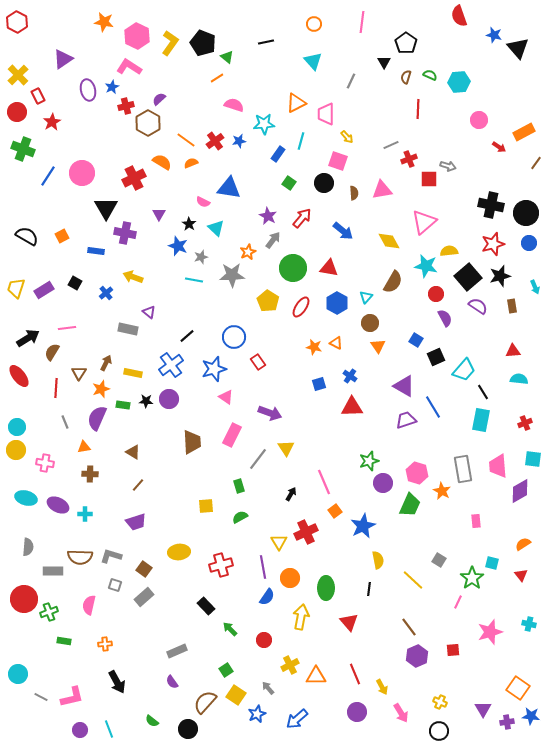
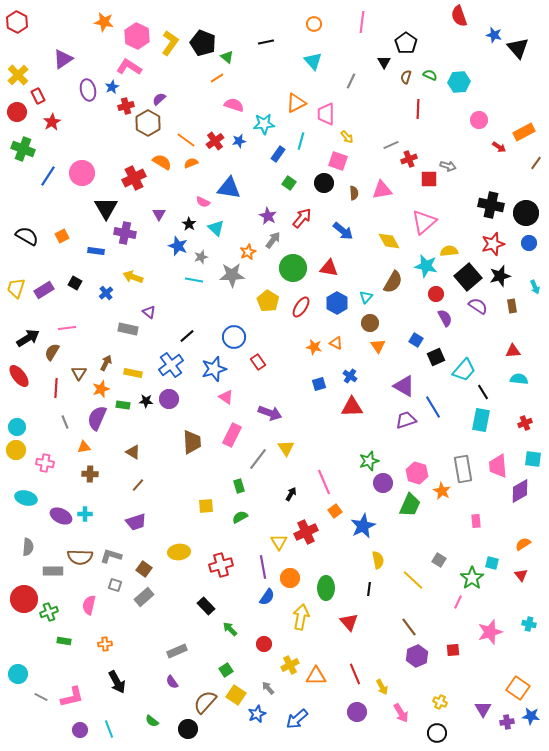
purple ellipse at (58, 505): moved 3 px right, 11 px down
red circle at (264, 640): moved 4 px down
black circle at (439, 731): moved 2 px left, 2 px down
